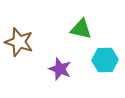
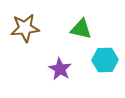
brown star: moved 6 px right, 14 px up; rotated 24 degrees counterclockwise
purple star: rotated 10 degrees clockwise
